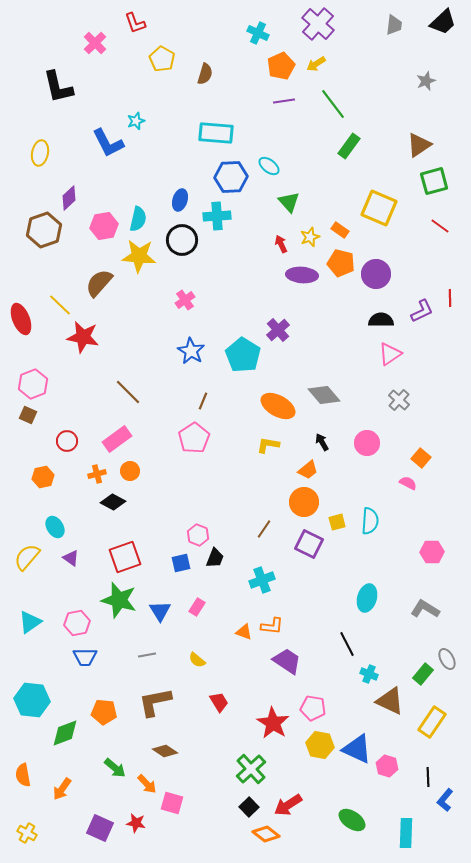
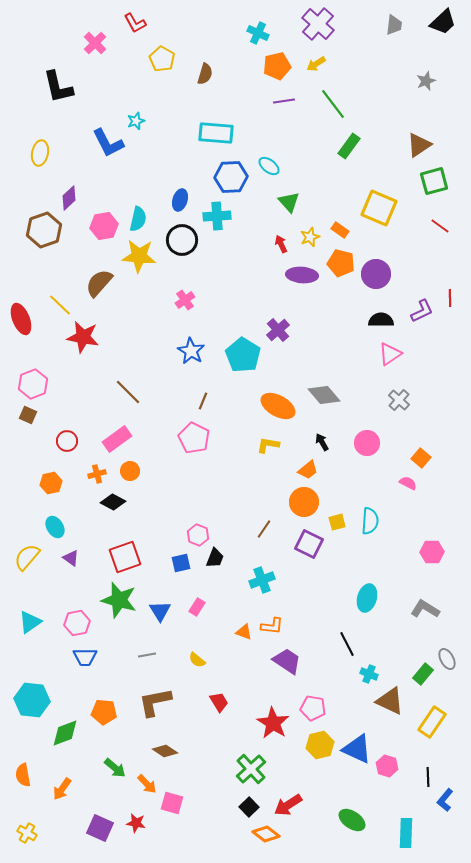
red L-shape at (135, 23): rotated 10 degrees counterclockwise
orange pentagon at (281, 66): moved 4 px left; rotated 12 degrees clockwise
pink pentagon at (194, 438): rotated 12 degrees counterclockwise
orange hexagon at (43, 477): moved 8 px right, 6 px down
yellow hexagon at (320, 745): rotated 24 degrees counterclockwise
